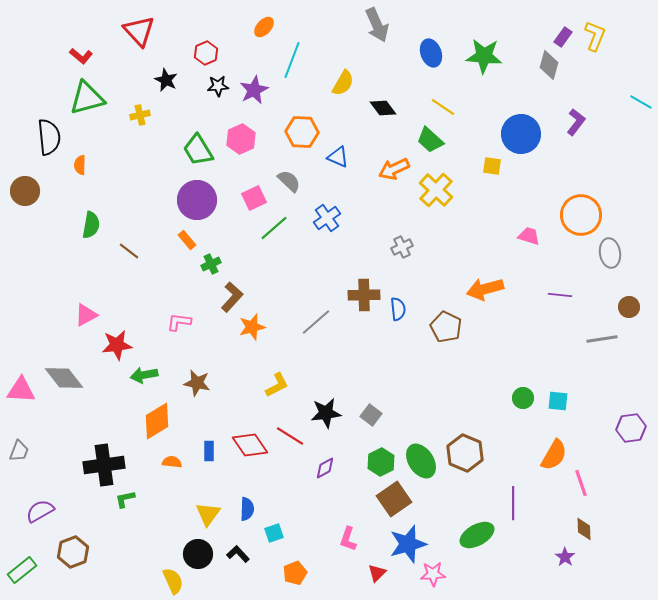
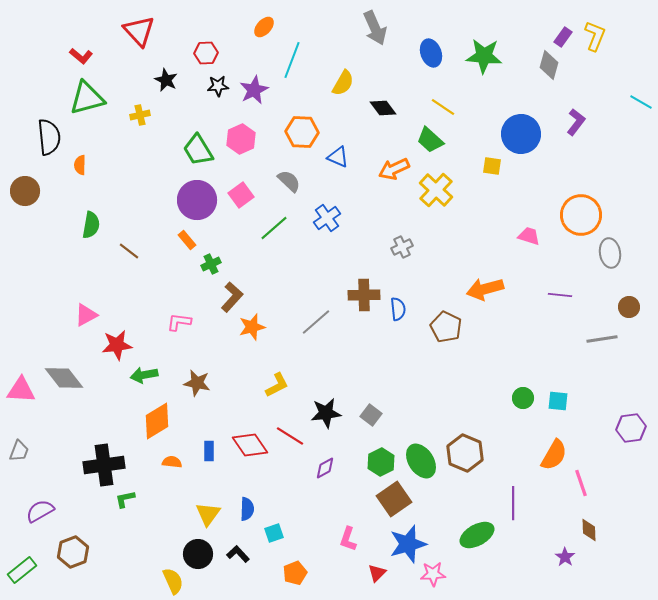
gray arrow at (377, 25): moved 2 px left, 3 px down
red hexagon at (206, 53): rotated 20 degrees clockwise
pink square at (254, 198): moved 13 px left, 3 px up; rotated 10 degrees counterclockwise
brown diamond at (584, 529): moved 5 px right, 1 px down
